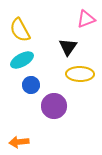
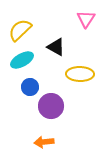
pink triangle: rotated 36 degrees counterclockwise
yellow semicircle: rotated 75 degrees clockwise
black triangle: moved 12 px left; rotated 36 degrees counterclockwise
blue circle: moved 1 px left, 2 px down
purple circle: moved 3 px left
orange arrow: moved 25 px right
